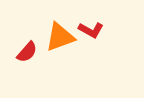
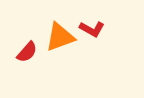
red L-shape: moved 1 px right, 1 px up
